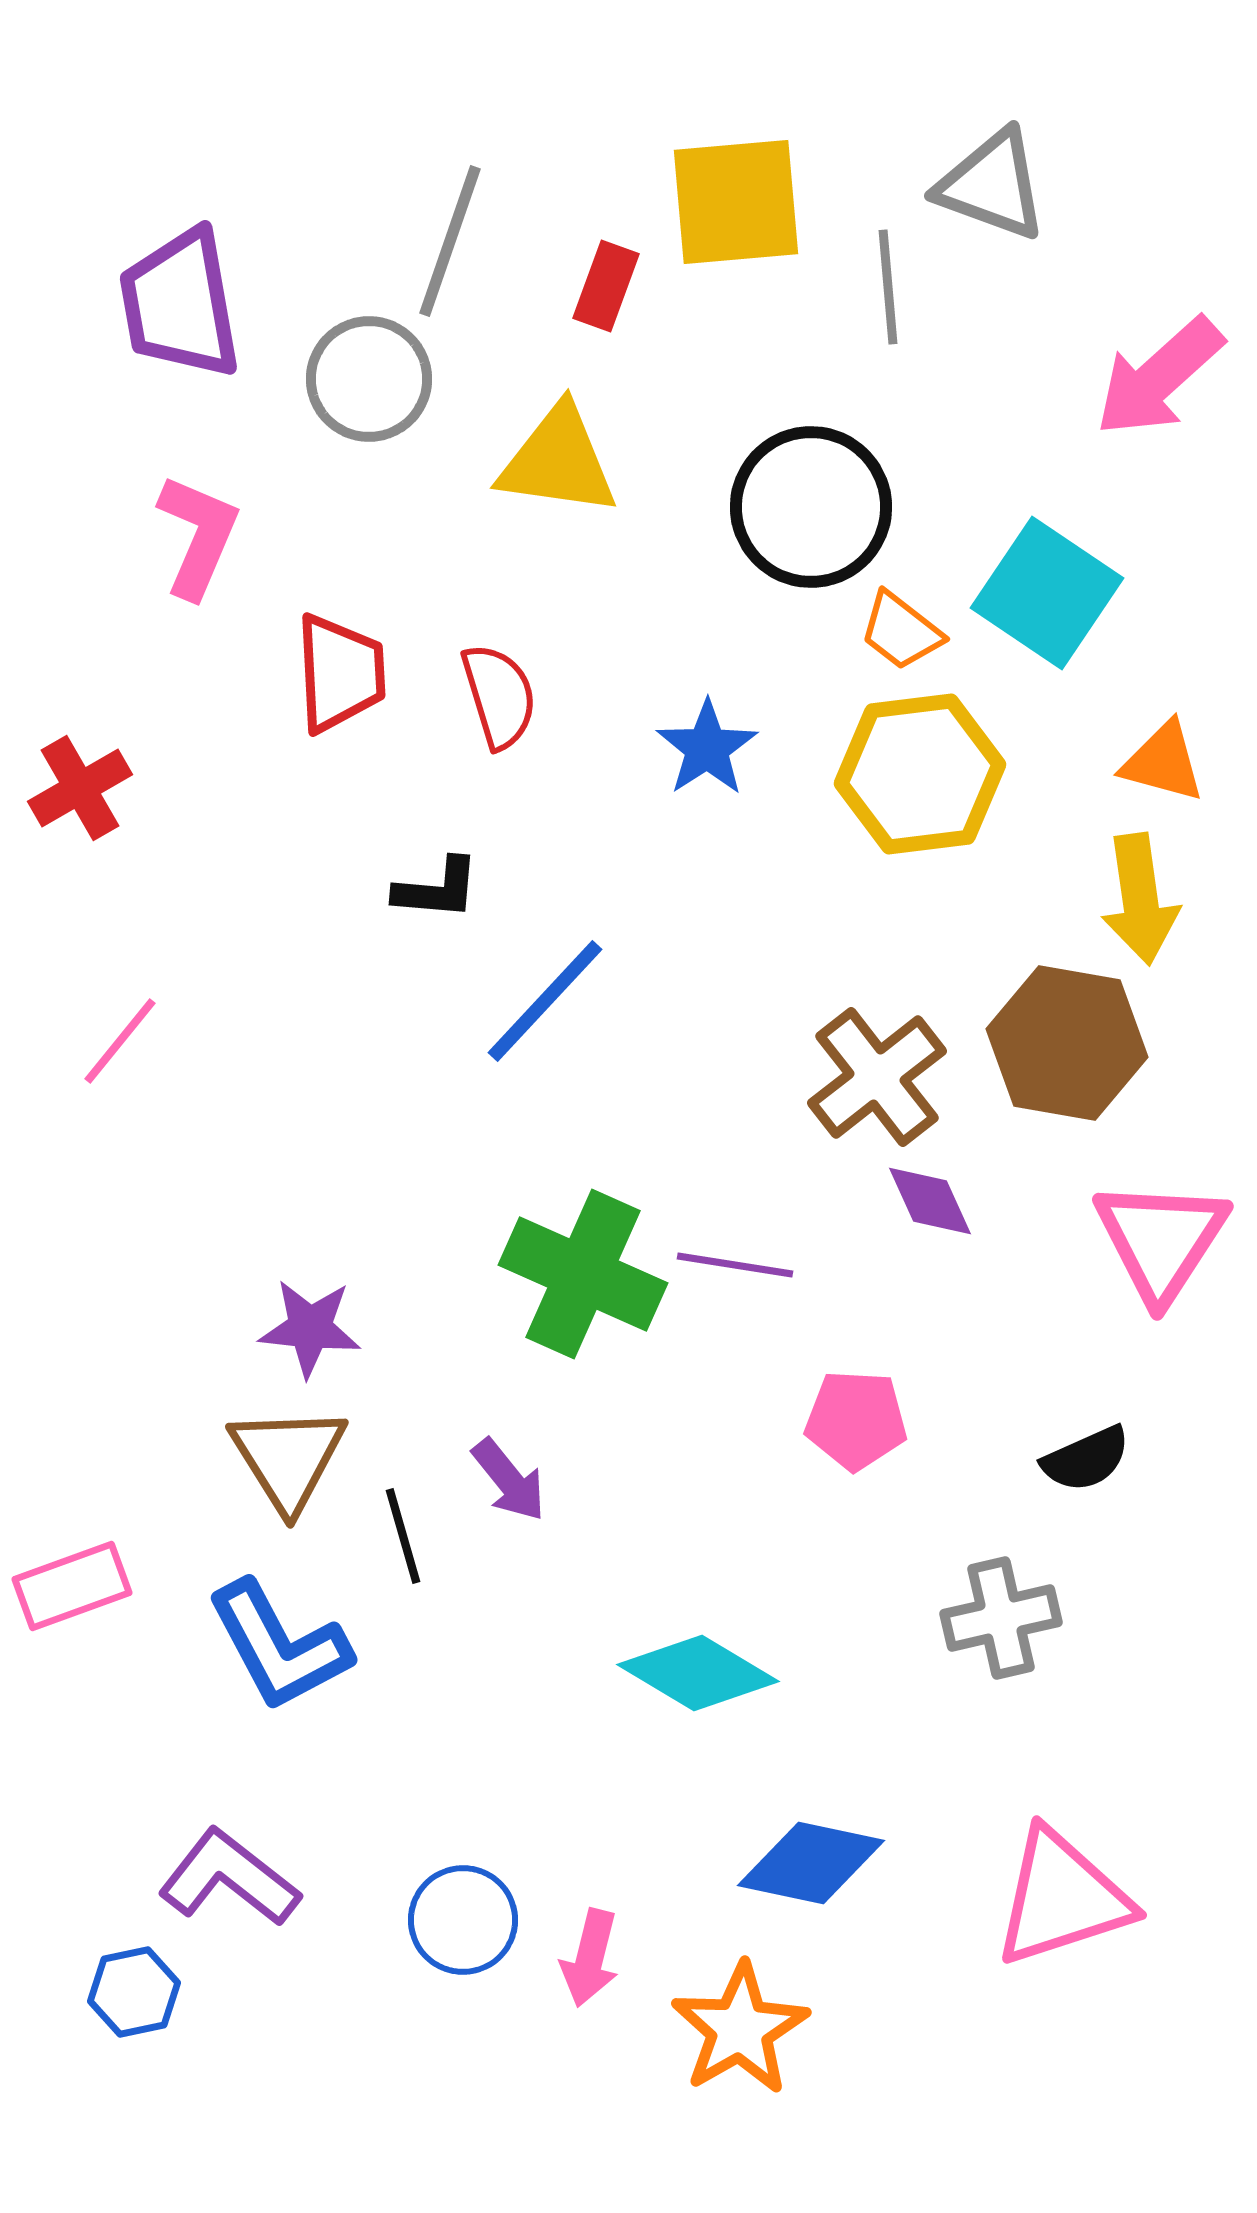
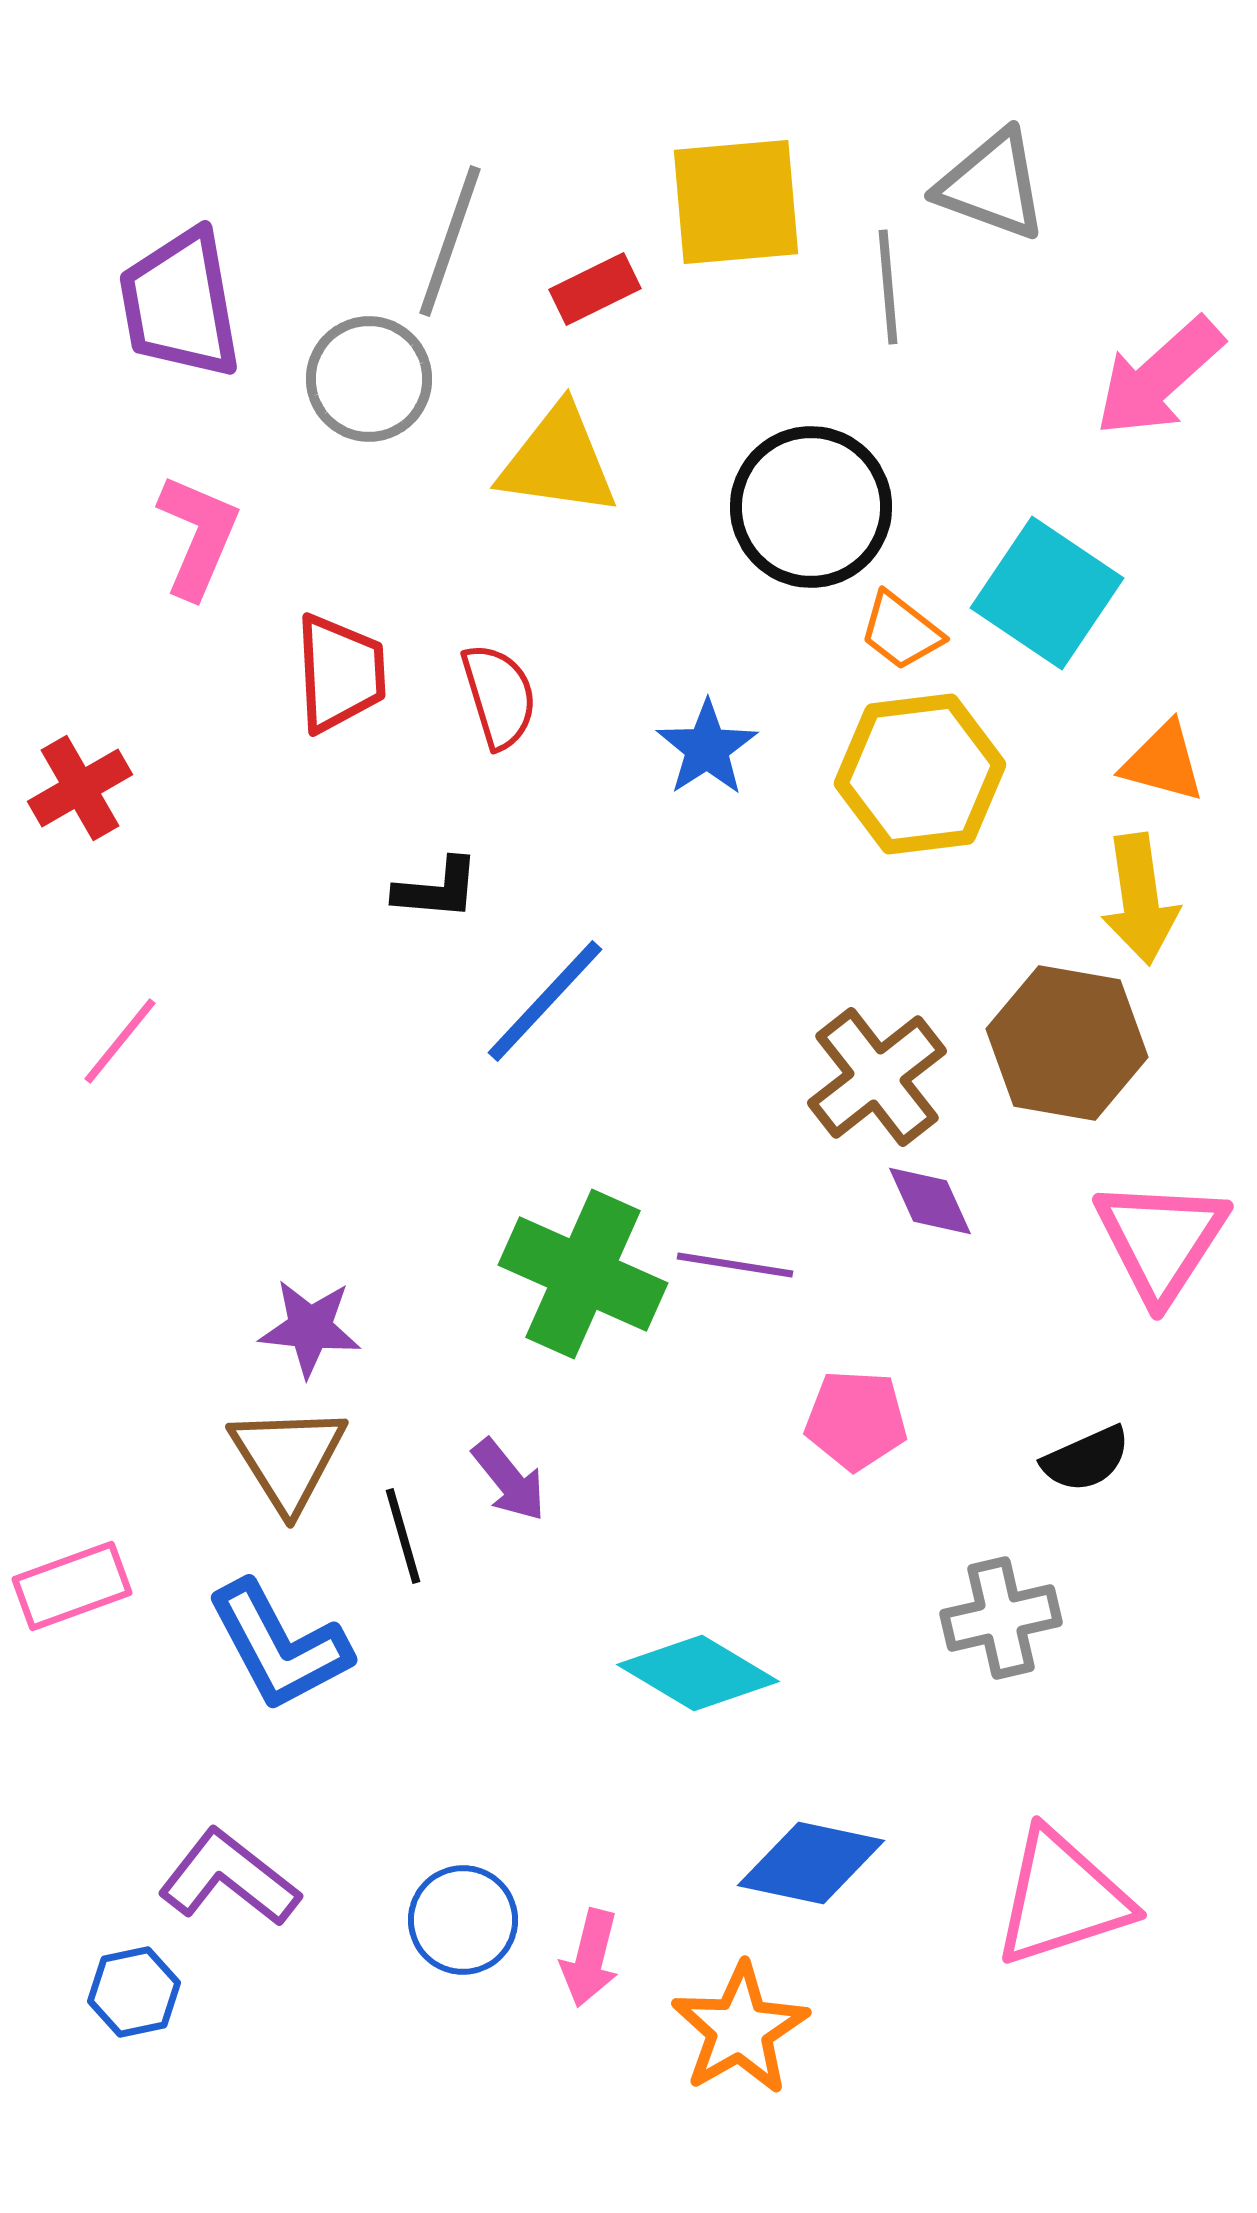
red rectangle at (606, 286): moved 11 px left, 3 px down; rotated 44 degrees clockwise
